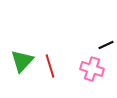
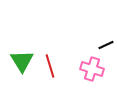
green triangle: rotated 15 degrees counterclockwise
